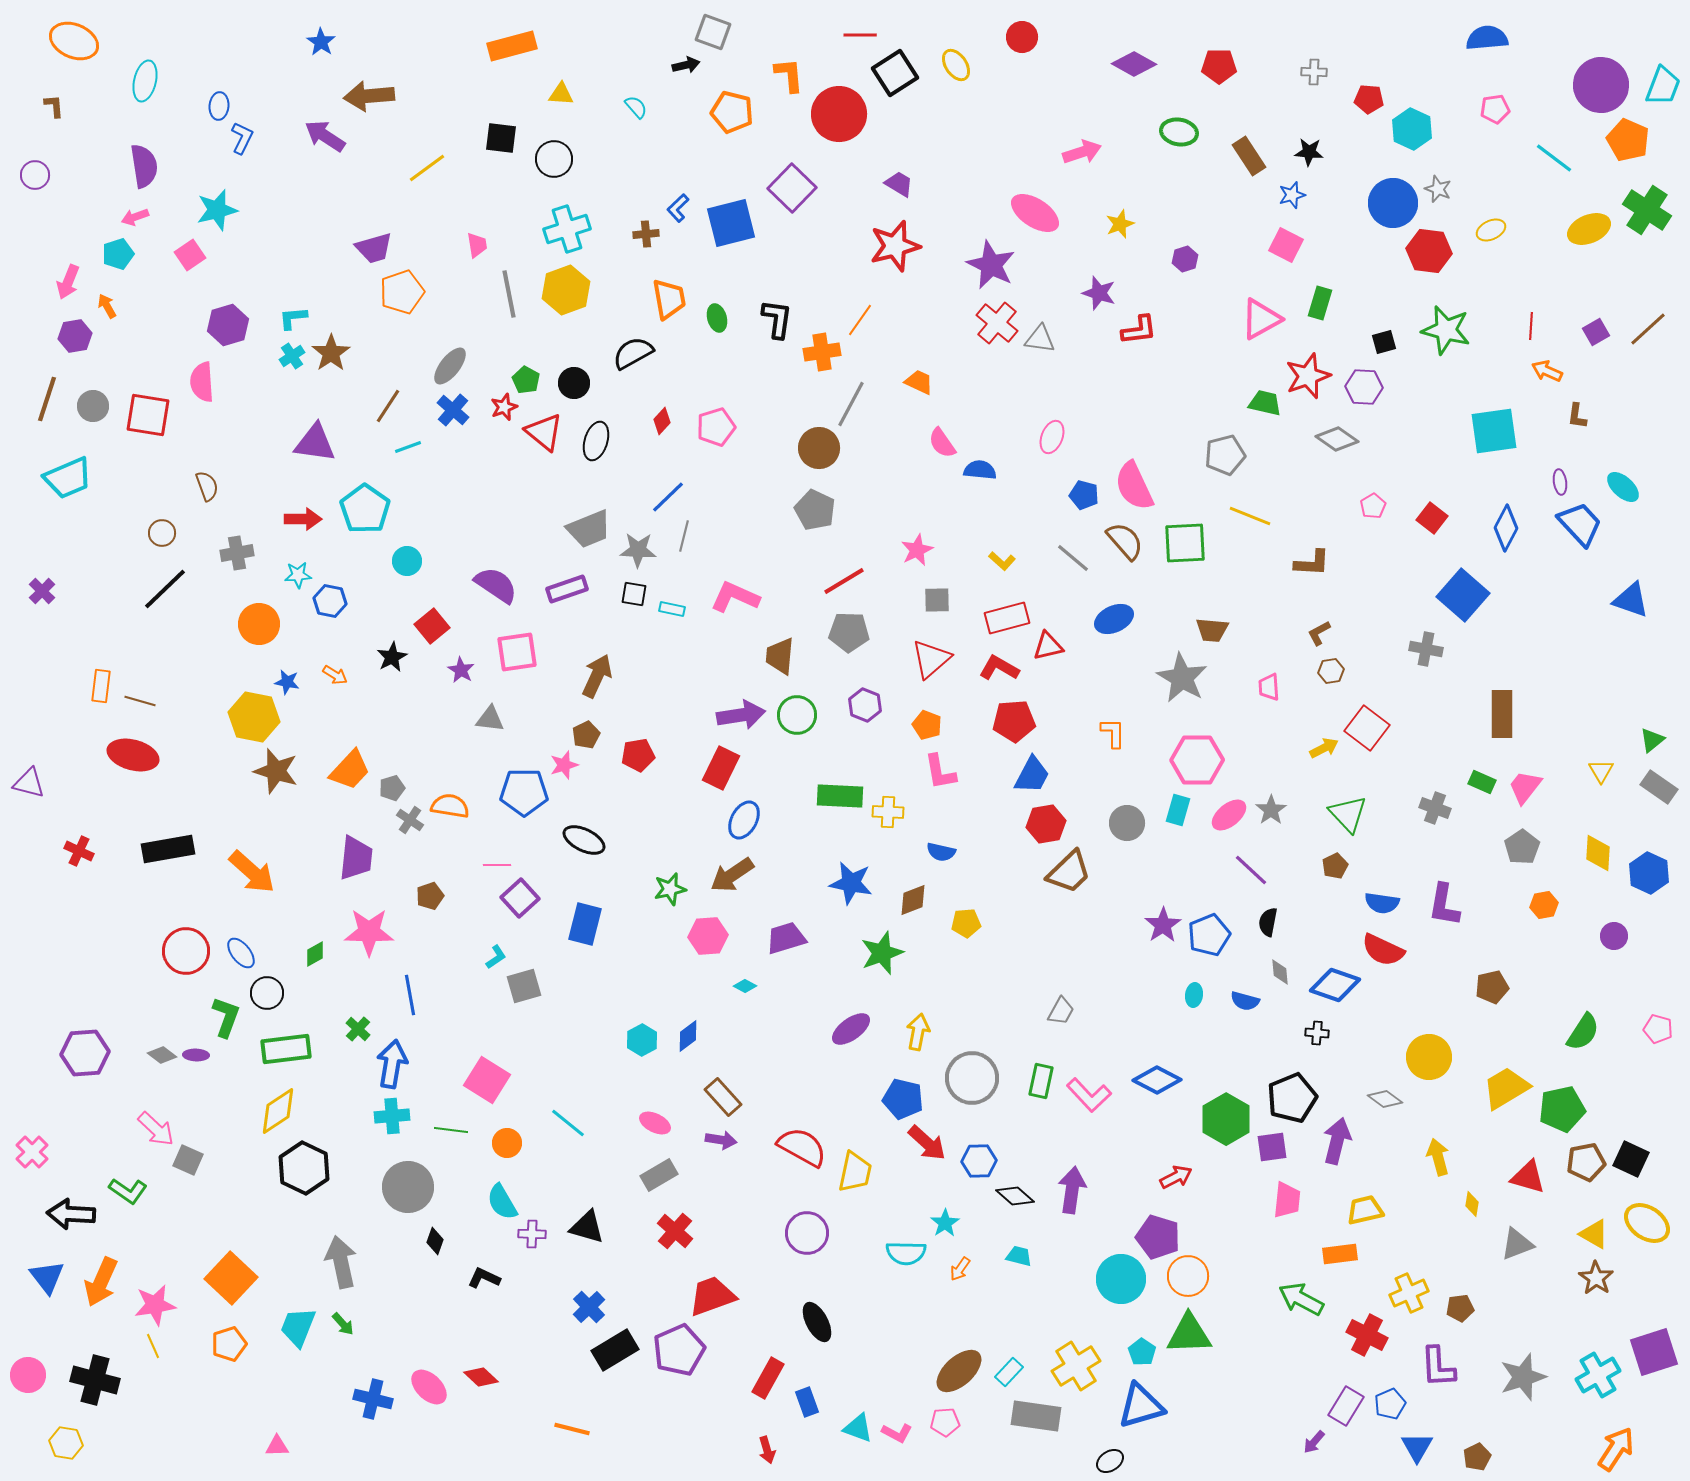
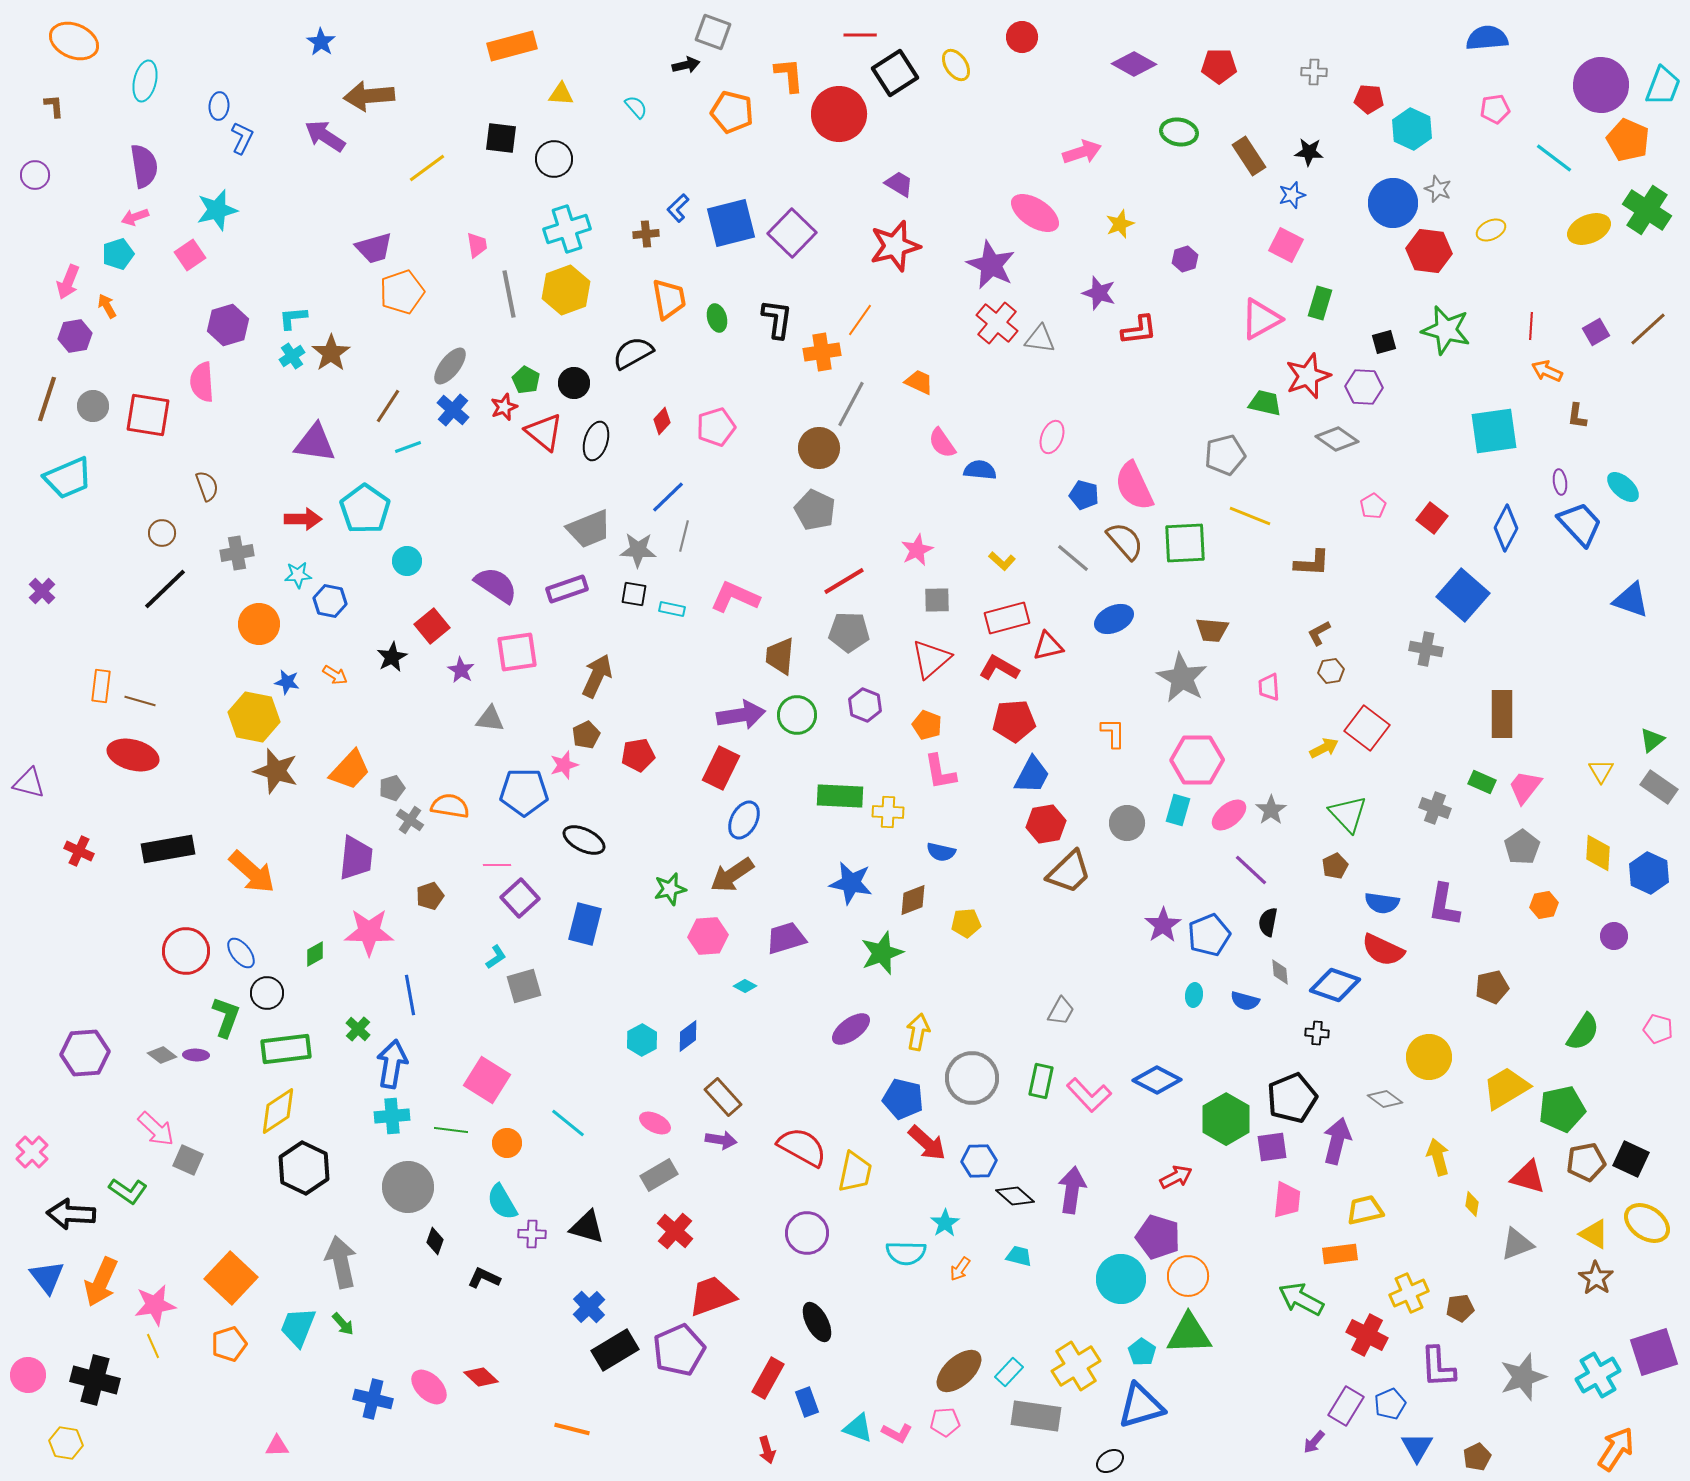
purple square at (792, 188): moved 45 px down
